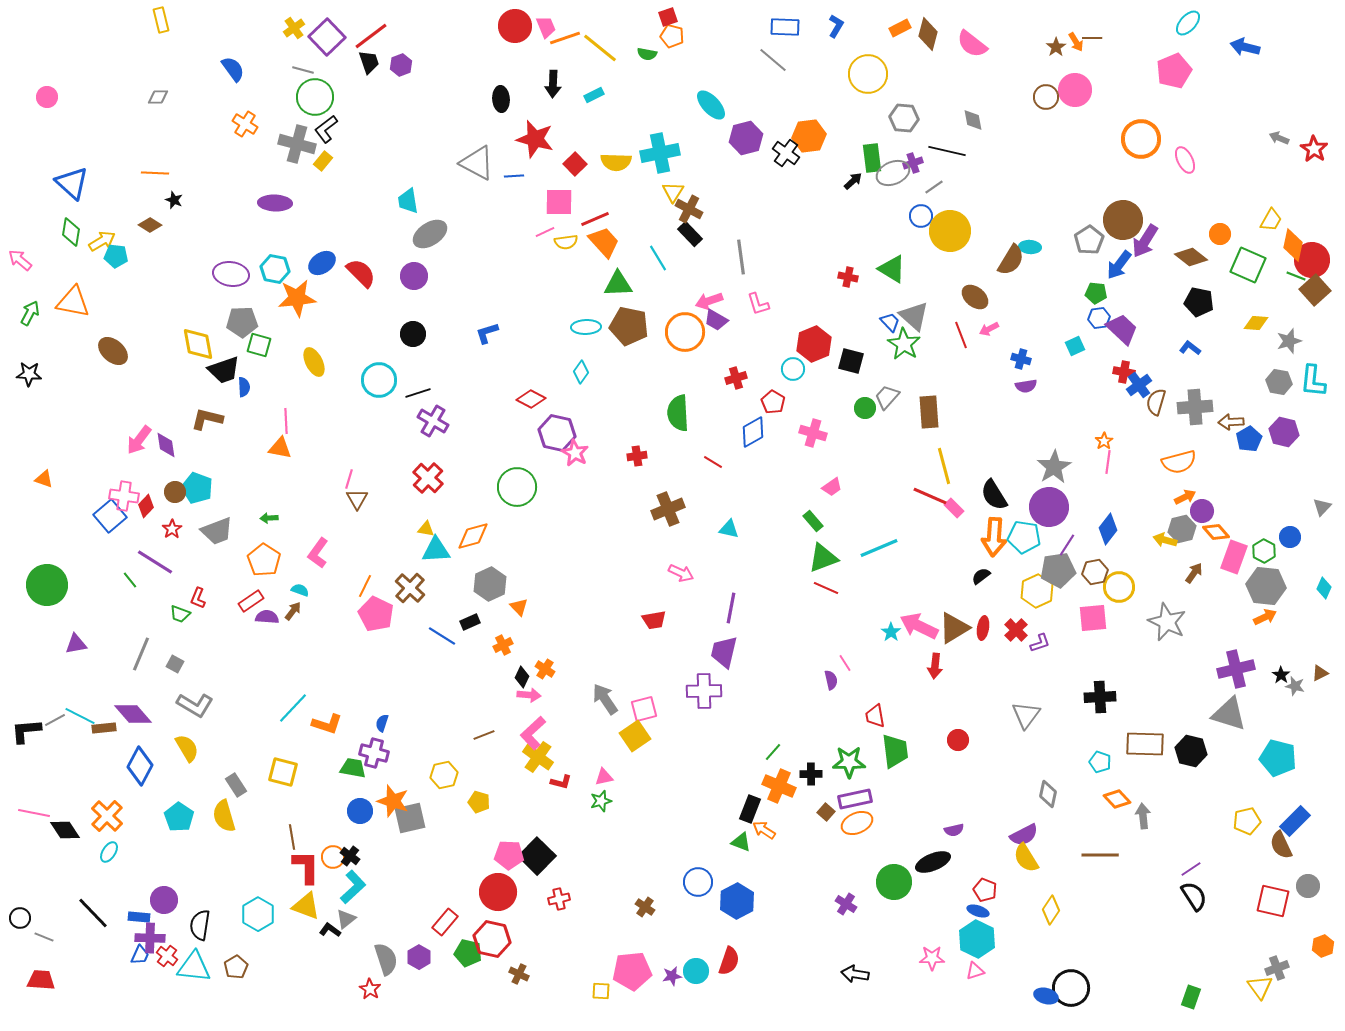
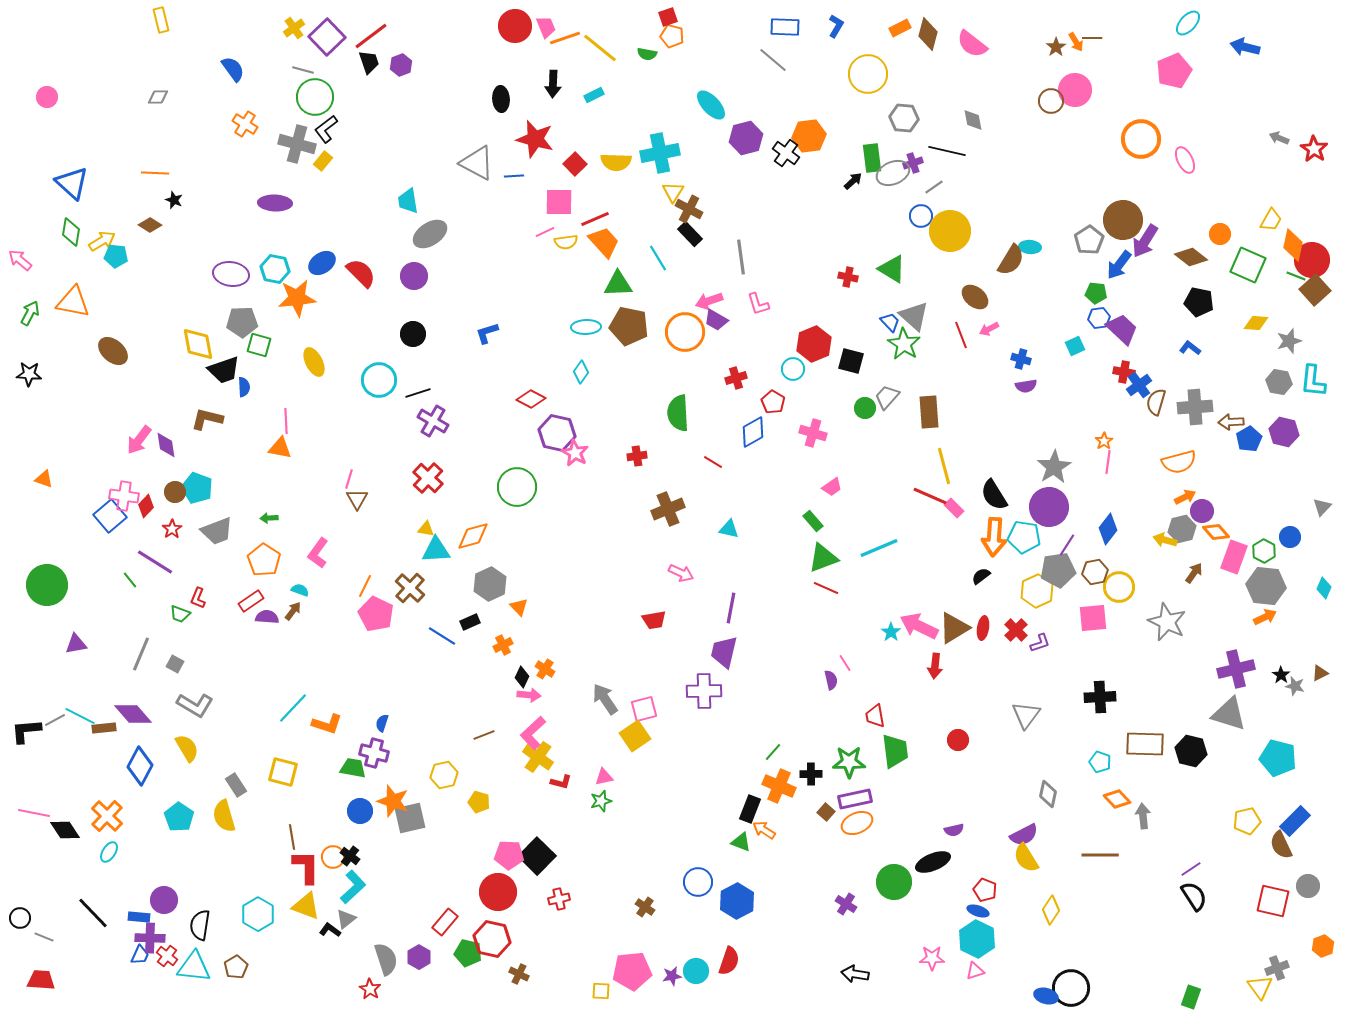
brown circle at (1046, 97): moved 5 px right, 4 px down
